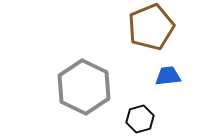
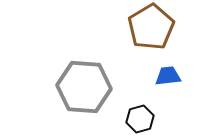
brown pentagon: rotated 9 degrees counterclockwise
gray hexagon: rotated 22 degrees counterclockwise
